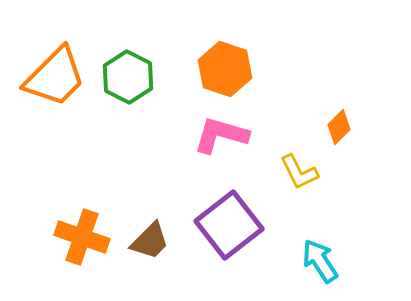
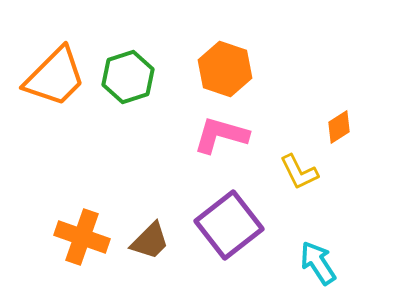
green hexagon: rotated 15 degrees clockwise
orange diamond: rotated 12 degrees clockwise
cyan arrow: moved 2 px left, 2 px down
